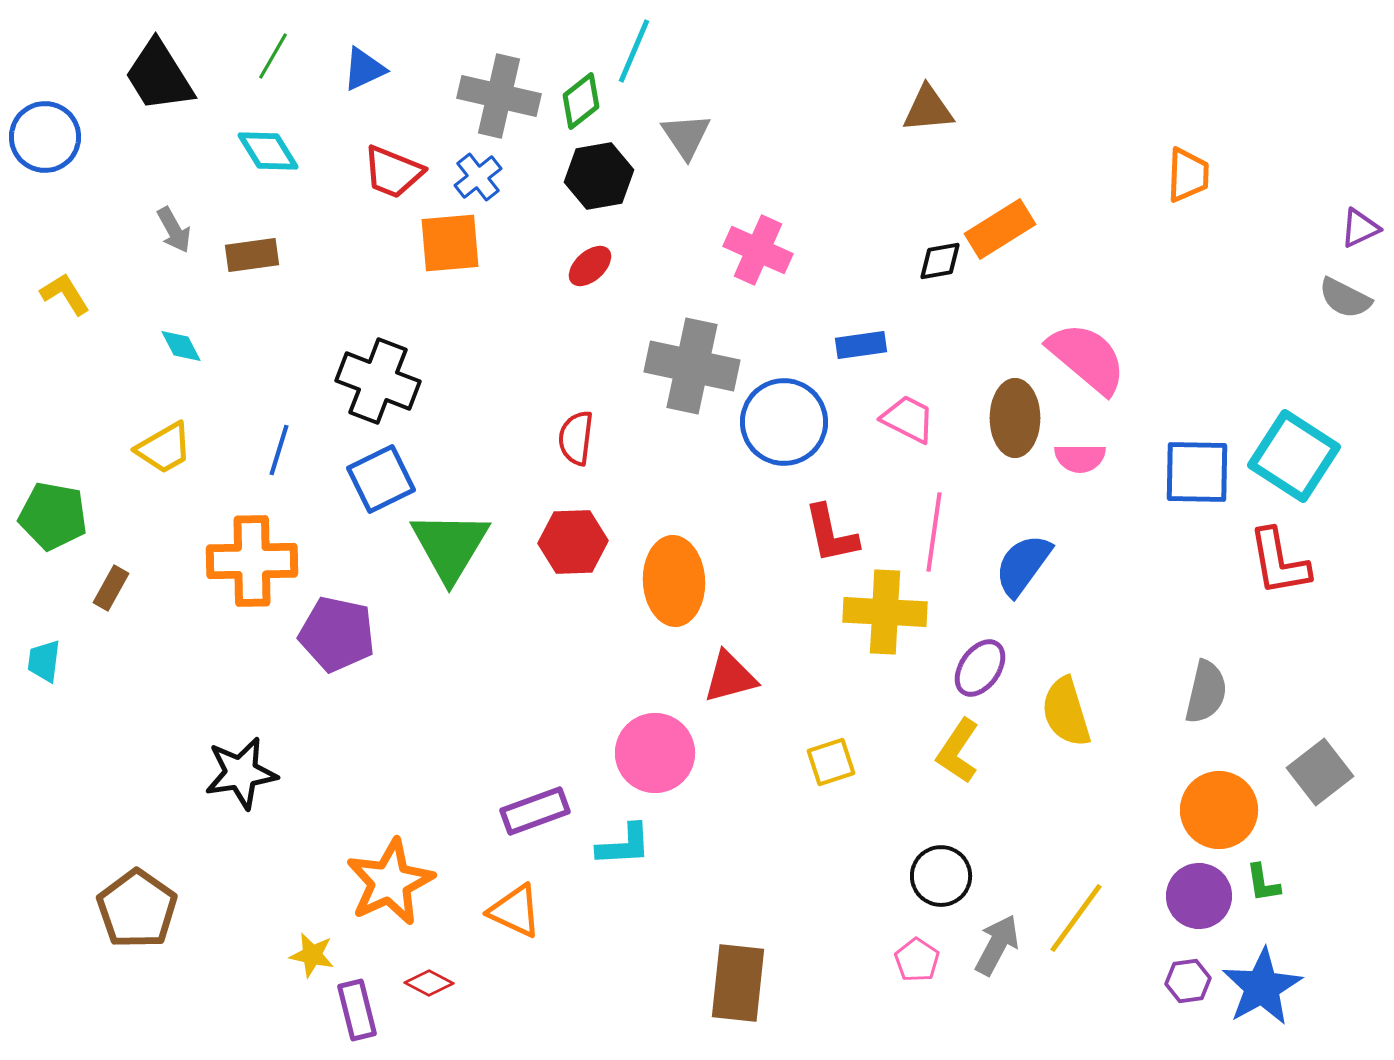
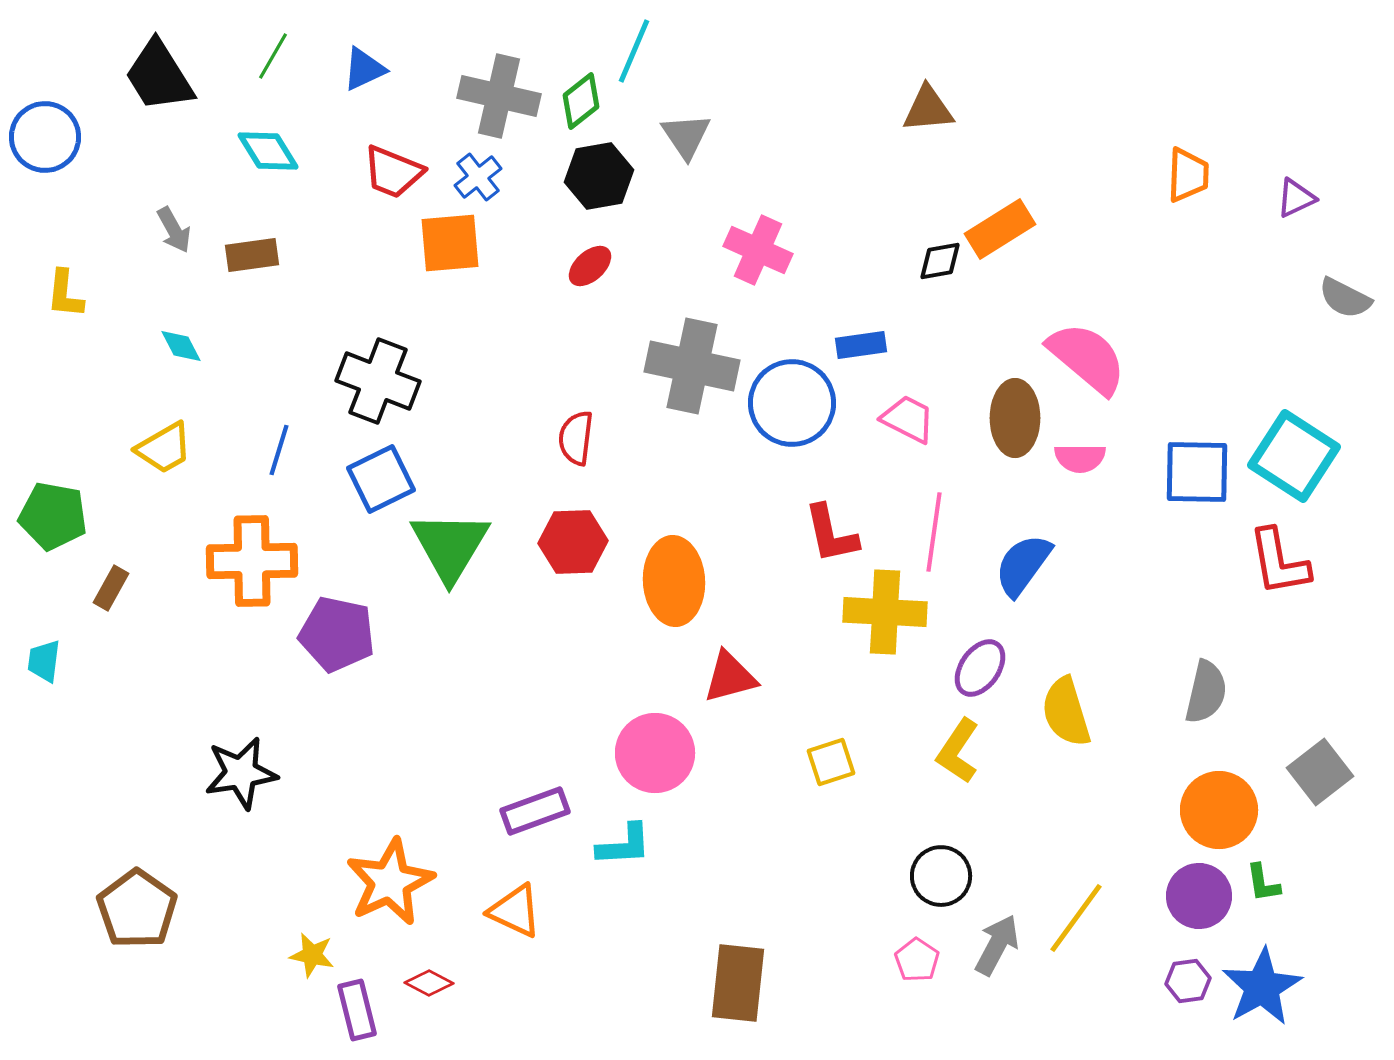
purple triangle at (1360, 228): moved 64 px left, 30 px up
yellow L-shape at (65, 294): rotated 142 degrees counterclockwise
blue circle at (784, 422): moved 8 px right, 19 px up
